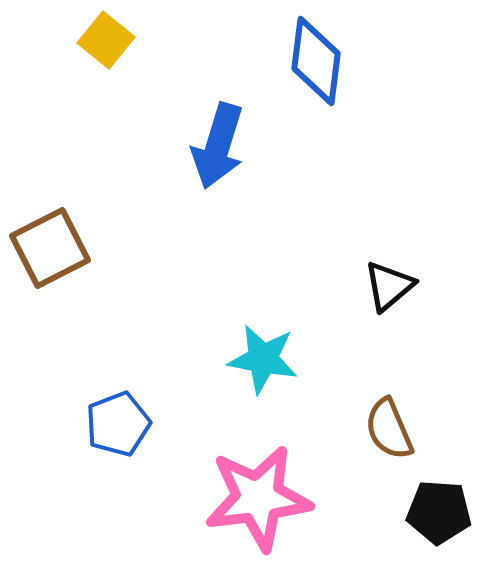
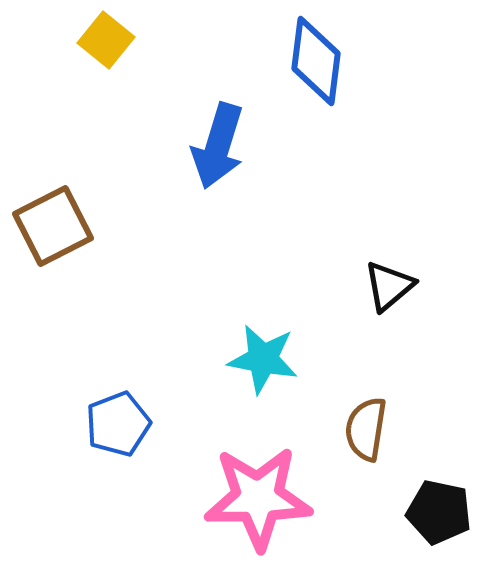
brown square: moved 3 px right, 22 px up
brown semicircle: moved 23 px left; rotated 32 degrees clockwise
pink star: rotated 6 degrees clockwise
black pentagon: rotated 8 degrees clockwise
